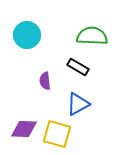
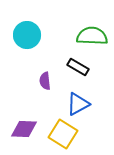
yellow square: moved 6 px right; rotated 16 degrees clockwise
